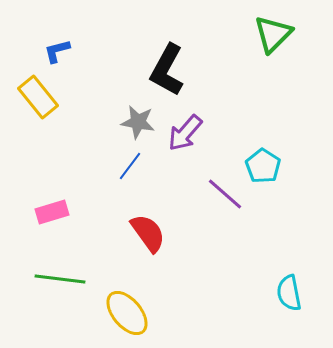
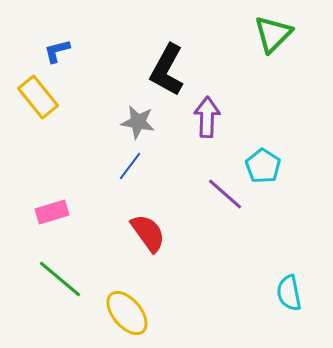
purple arrow: moved 22 px right, 16 px up; rotated 141 degrees clockwise
green line: rotated 33 degrees clockwise
